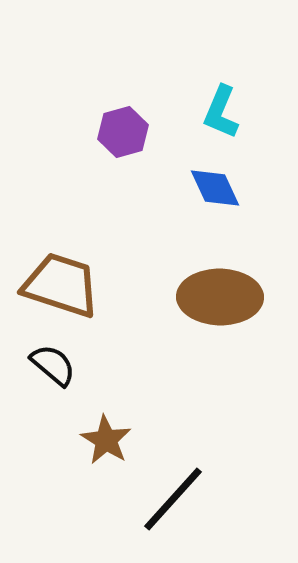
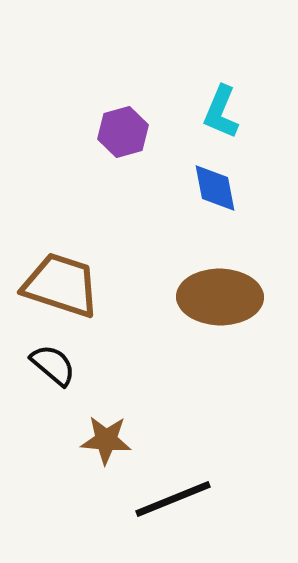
blue diamond: rotated 14 degrees clockwise
brown star: rotated 27 degrees counterclockwise
black line: rotated 26 degrees clockwise
